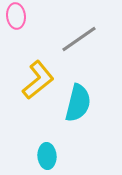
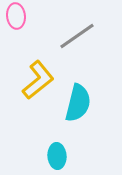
gray line: moved 2 px left, 3 px up
cyan ellipse: moved 10 px right
